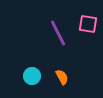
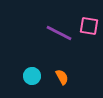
pink square: moved 1 px right, 2 px down
purple line: moved 1 px right; rotated 36 degrees counterclockwise
